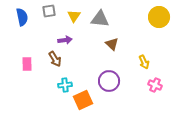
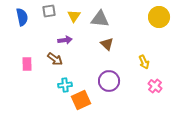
brown triangle: moved 5 px left
brown arrow: rotated 21 degrees counterclockwise
pink cross: moved 1 px down; rotated 16 degrees clockwise
orange square: moved 2 px left
